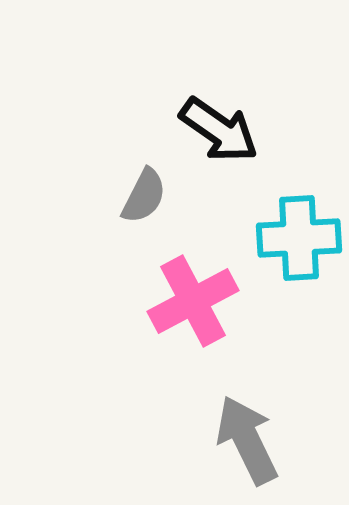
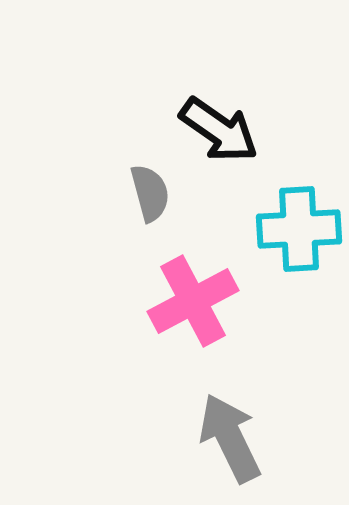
gray semicircle: moved 6 px right, 3 px up; rotated 42 degrees counterclockwise
cyan cross: moved 9 px up
gray arrow: moved 17 px left, 2 px up
